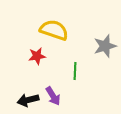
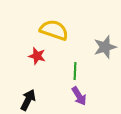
gray star: moved 1 px down
red star: rotated 24 degrees clockwise
purple arrow: moved 26 px right
black arrow: rotated 130 degrees clockwise
